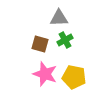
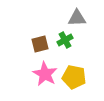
gray triangle: moved 18 px right
brown square: rotated 30 degrees counterclockwise
pink star: rotated 10 degrees clockwise
